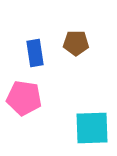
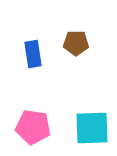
blue rectangle: moved 2 px left, 1 px down
pink pentagon: moved 9 px right, 29 px down
